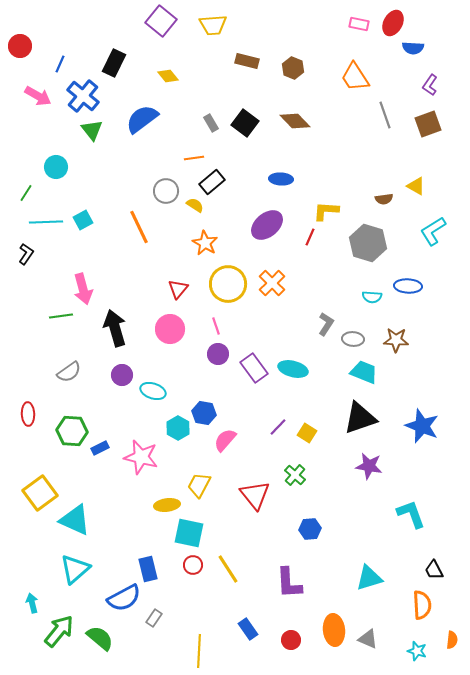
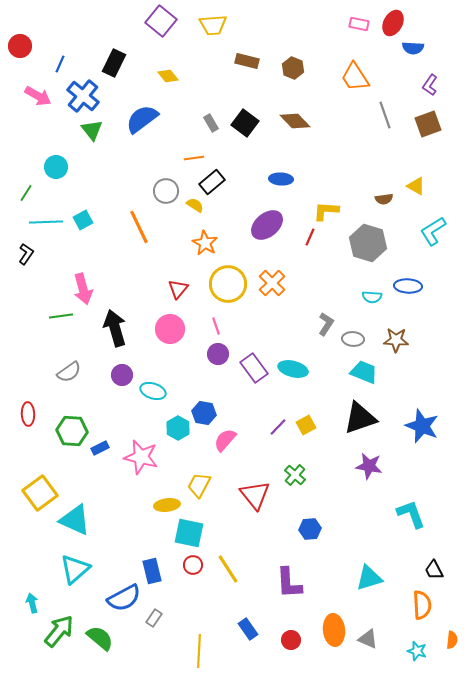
yellow square at (307, 433): moved 1 px left, 8 px up; rotated 30 degrees clockwise
blue rectangle at (148, 569): moved 4 px right, 2 px down
